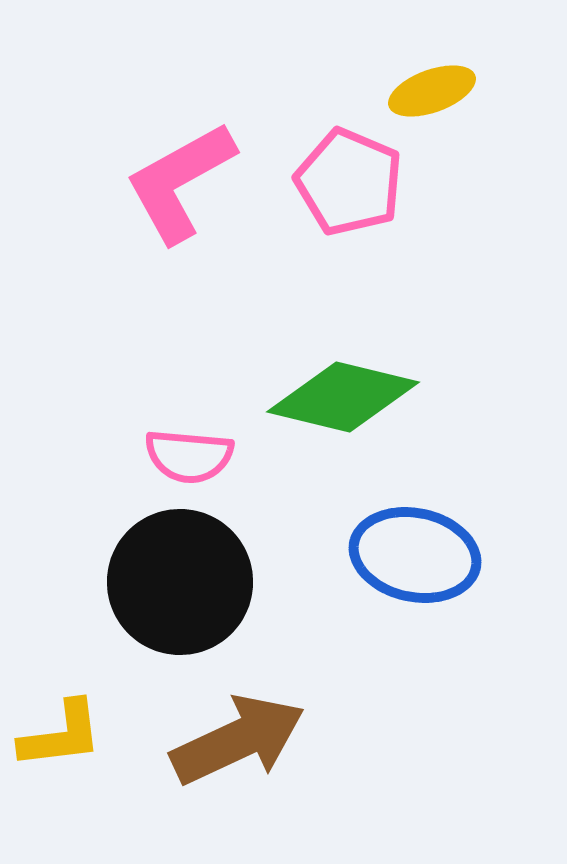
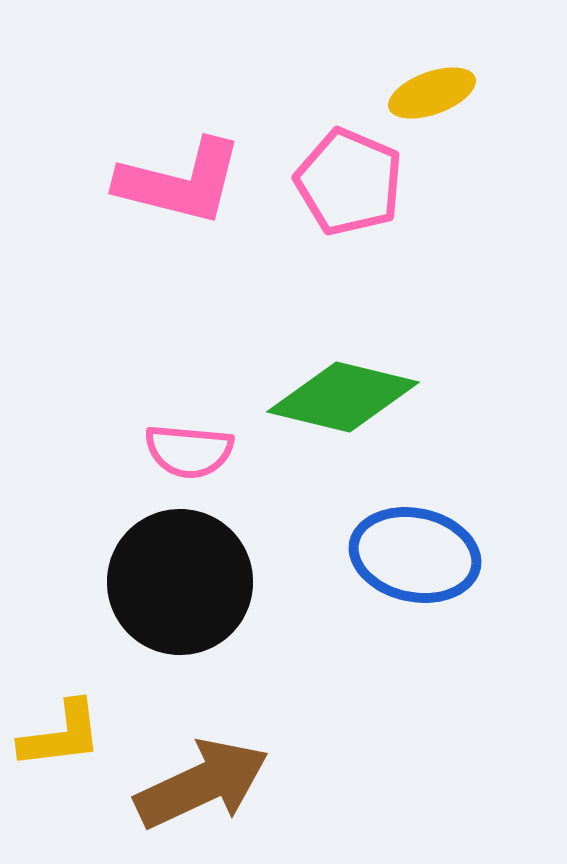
yellow ellipse: moved 2 px down
pink L-shape: rotated 137 degrees counterclockwise
pink semicircle: moved 5 px up
brown arrow: moved 36 px left, 44 px down
